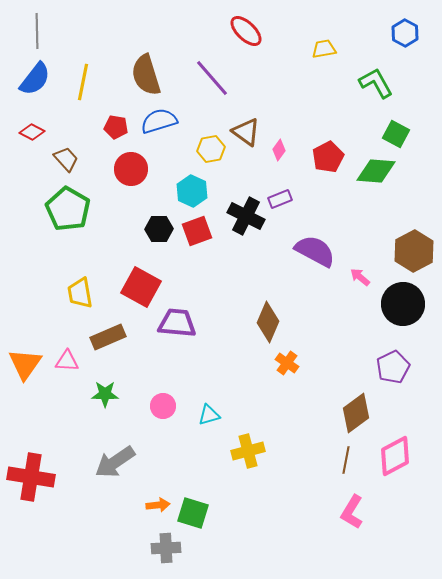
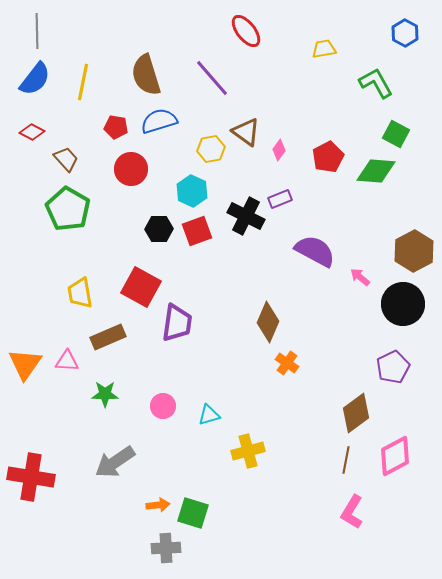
red ellipse at (246, 31): rotated 8 degrees clockwise
purple trapezoid at (177, 323): rotated 93 degrees clockwise
